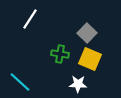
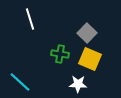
white line: rotated 50 degrees counterclockwise
